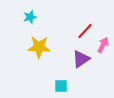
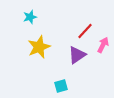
yellow star: rotated 25 degrees counterclockwise
purple triangle: moved 4 px left, 4 px up
cyan square: rotated 16 degrees counterclockwise
